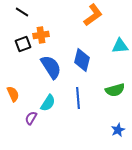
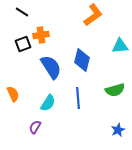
purple semicircle: moved 4 px right, 9 px down
